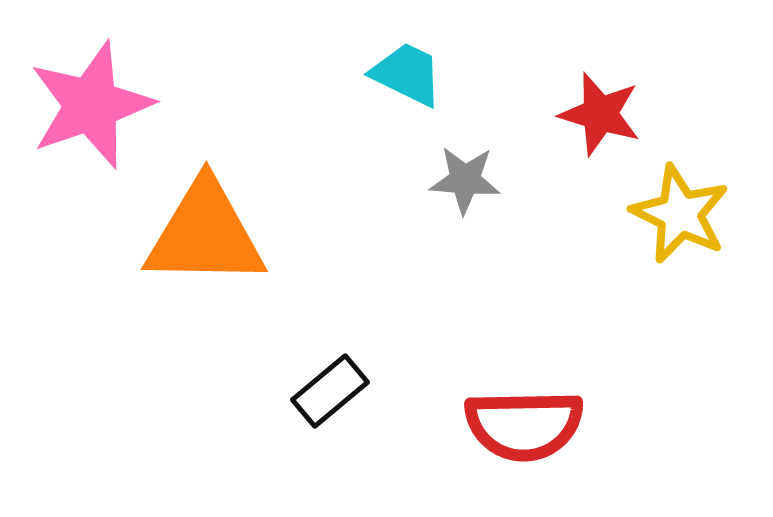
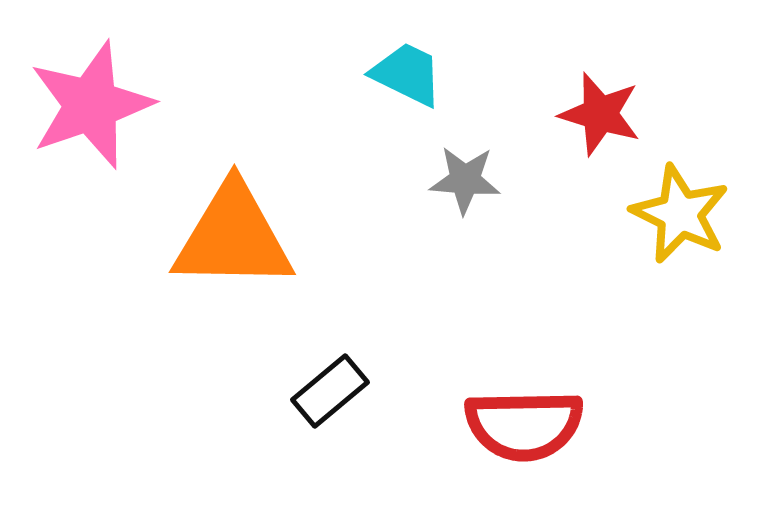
orange triangle: moved 28 px right, 3 px down
